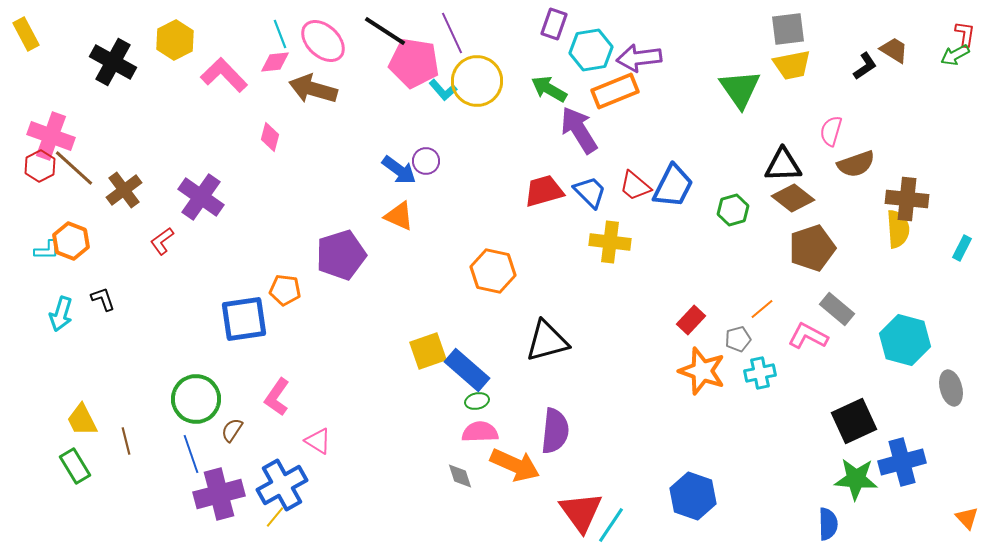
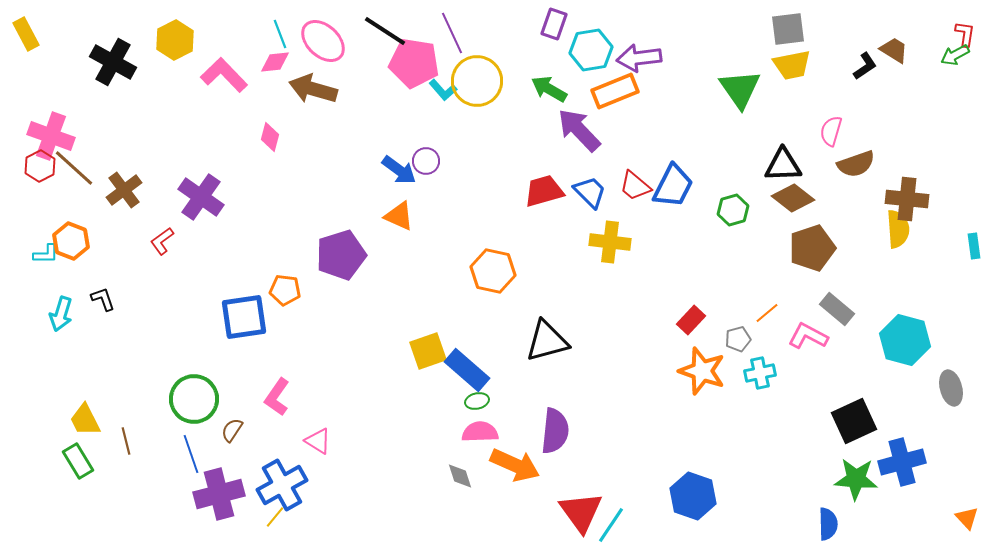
purple arrow at (579, 130): rotated 12 degrees counterclockwise
cyan rectangle at (962, 248): moved 12 px right, 2 px up; rotated 35 degrees counterclockwise
cyan L-shape at (47, 250): moved 1 px left, 4 px down
orange line at (762, 309): moved 5 px right, 4 px down
blue square at (244, 319): moved 2 px up
green circle at (196, 399): moved 2 px left
yellow trapezoid at (82, 420): moved 3 px right
green rectangle at (75, 466): moved 3 px right, 5 px up
